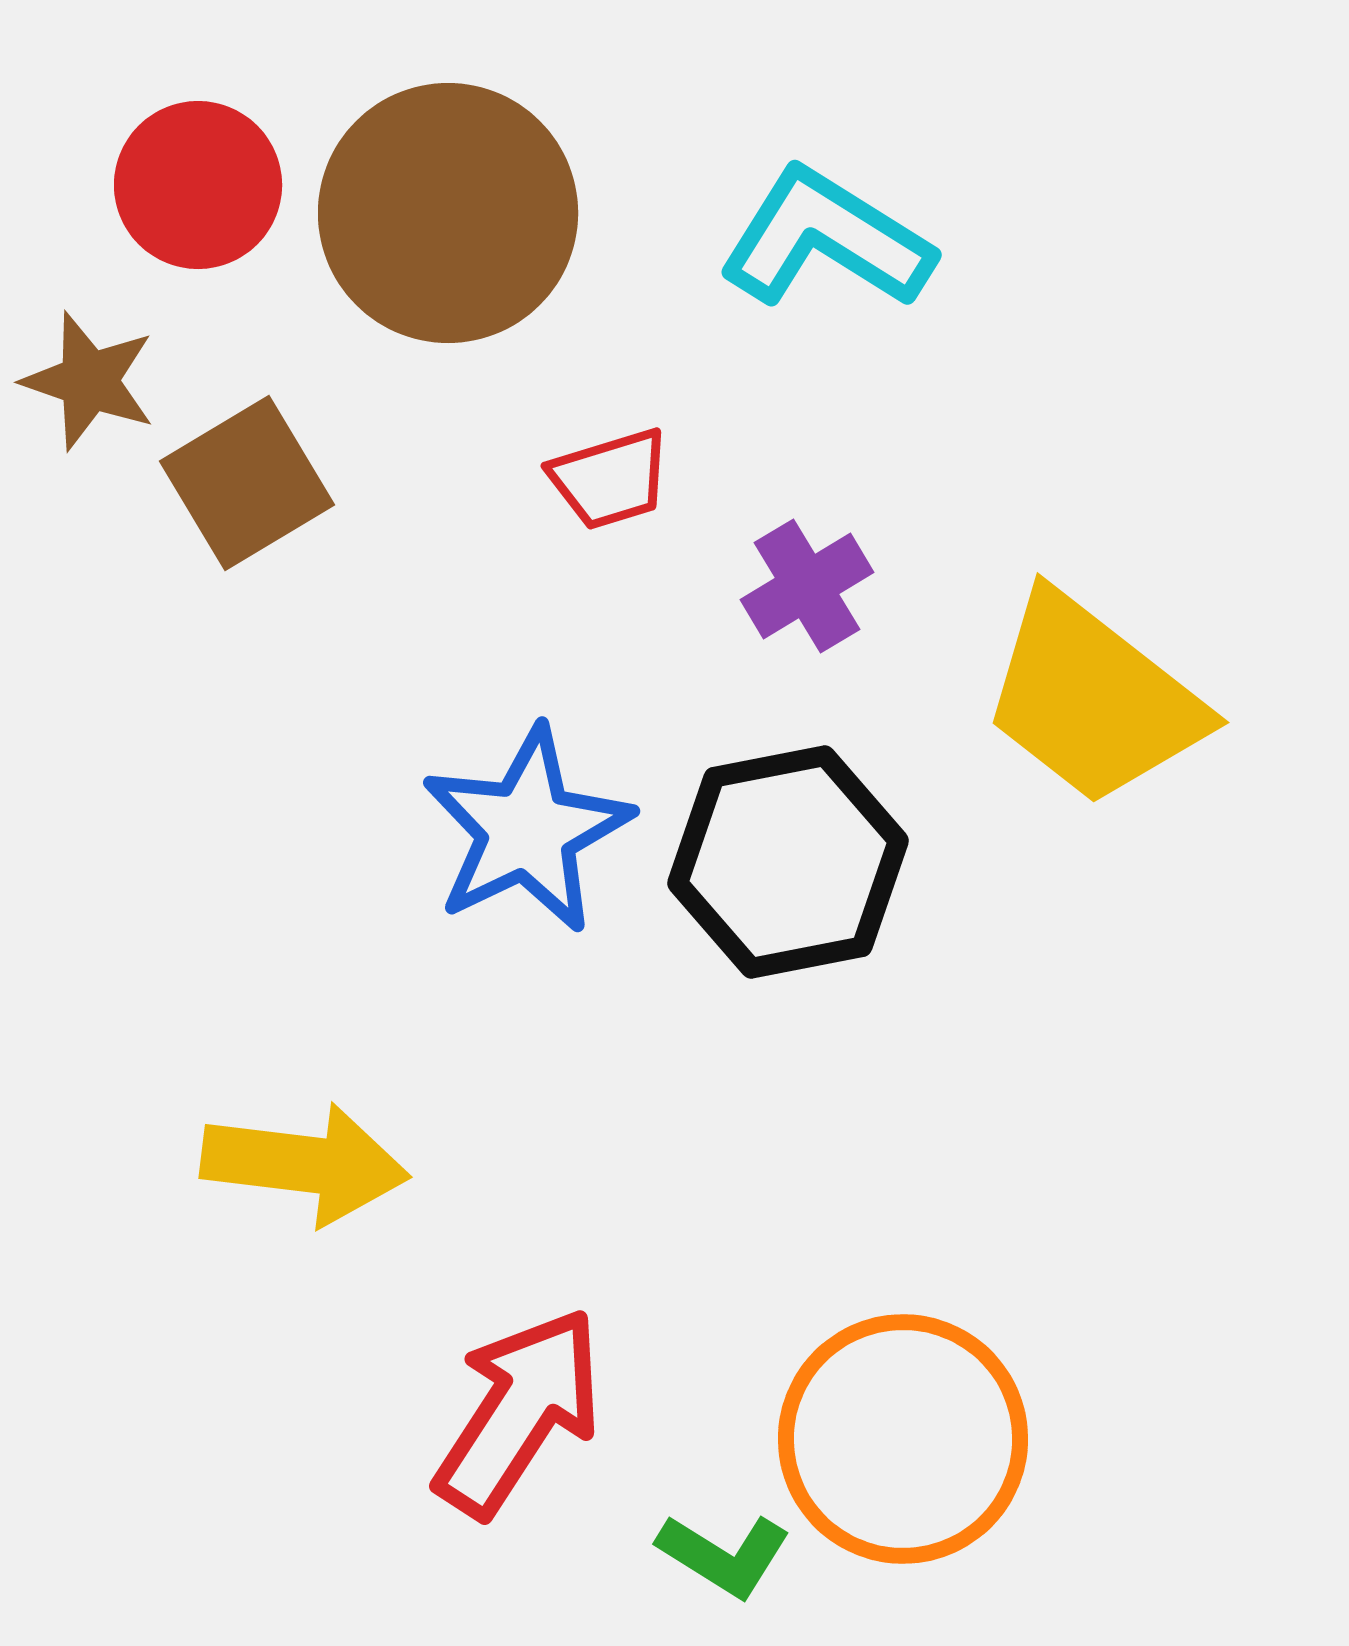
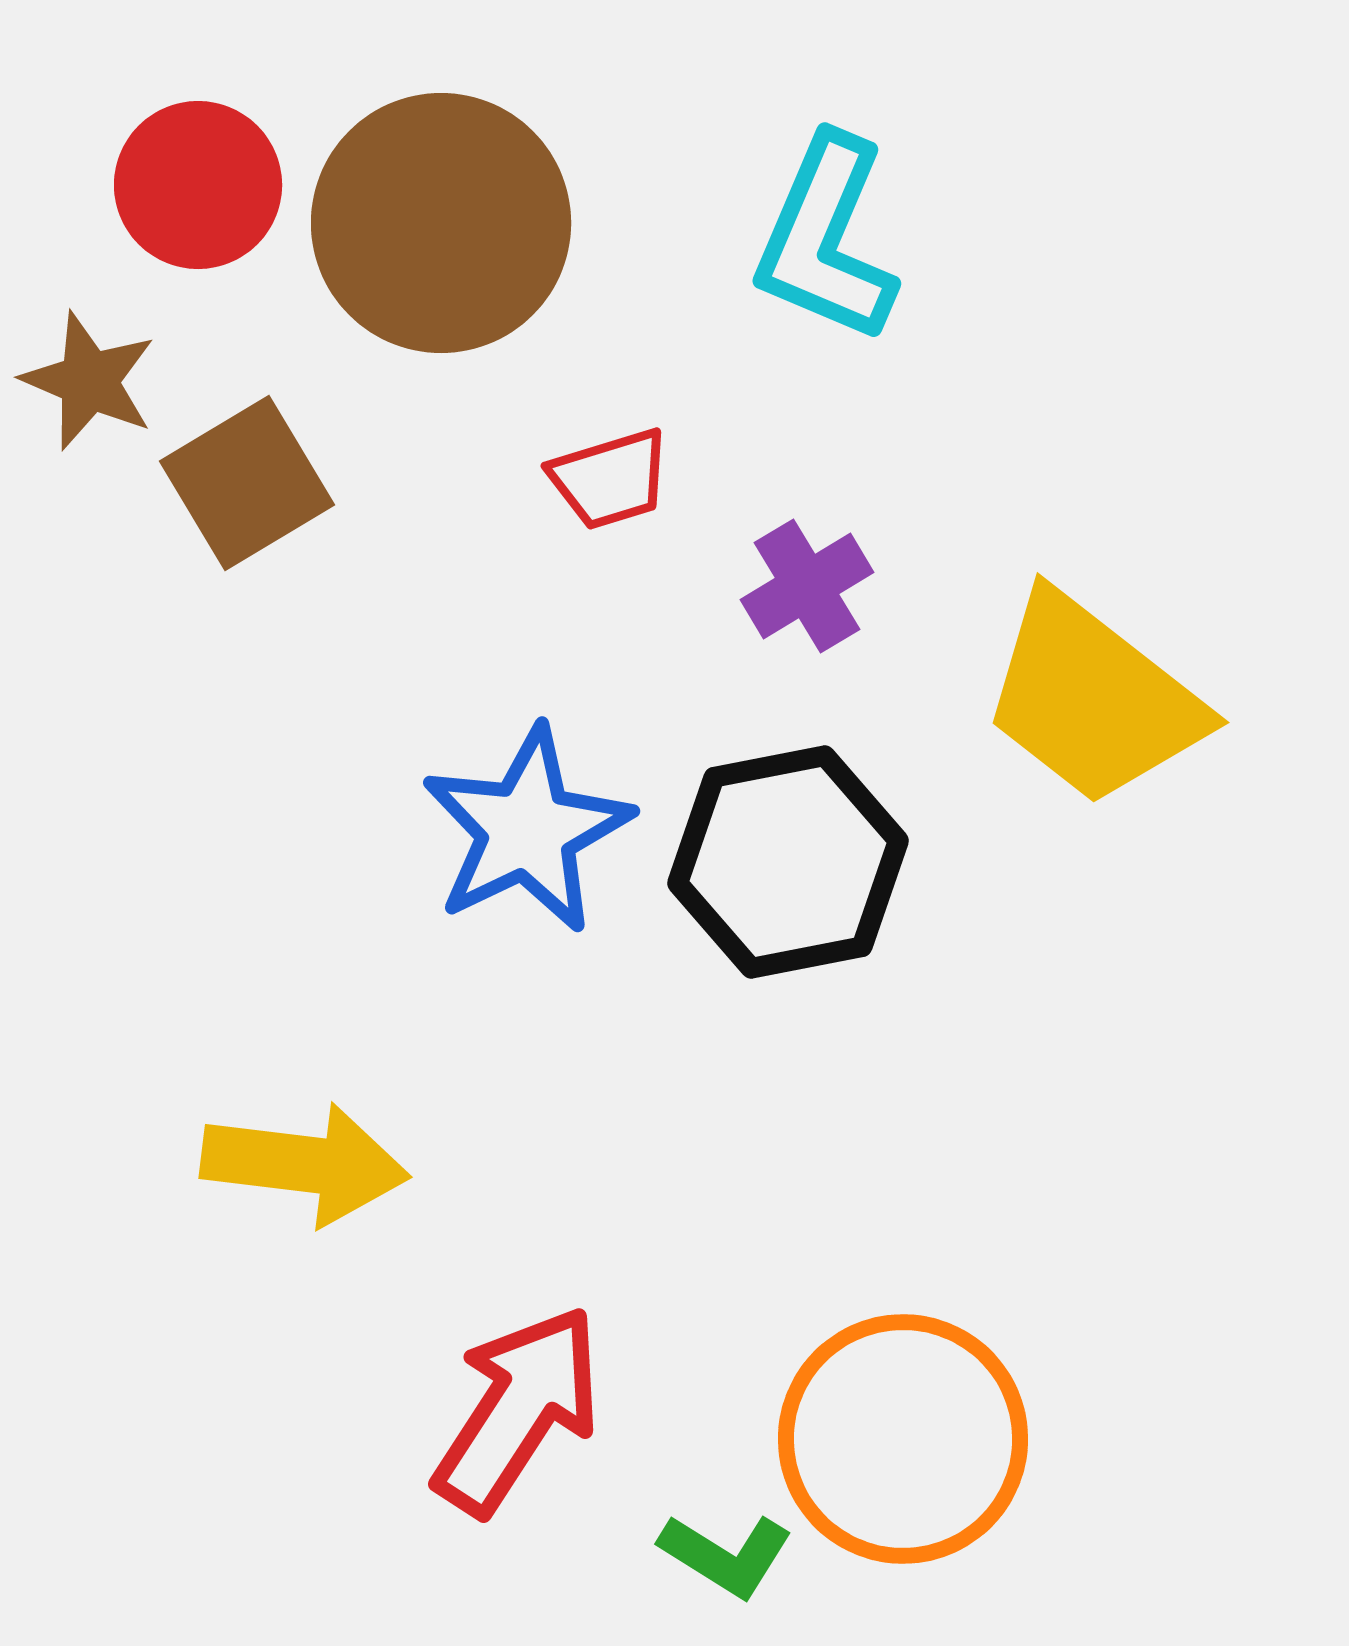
brown circle: moved 7 px left, 10 px down
cyan L-shape: rotated 99 degrees counterclockwise
brown star: rotated 4 degrees clockwise
red arrow: moved 1 px left, 2 px up
green L-shape: moved 2 px right
